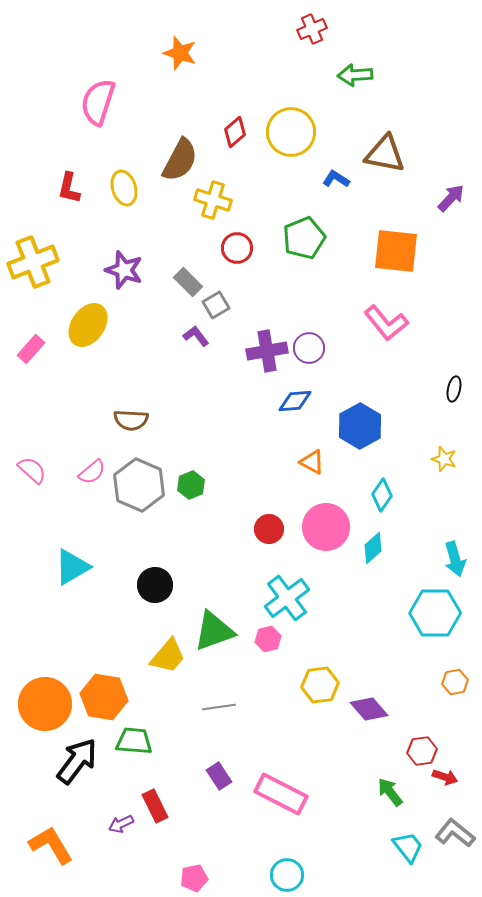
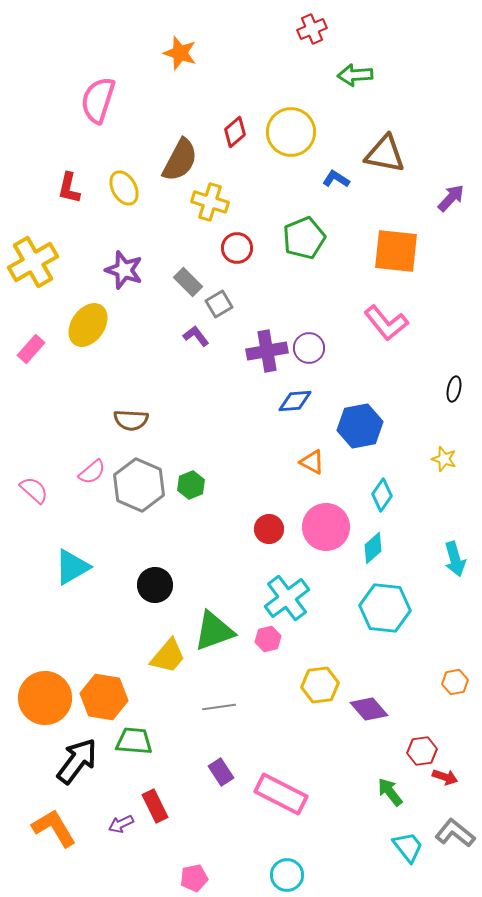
pink semicircle at (98, 102): moved 2 px up
yellow ellipse at (124, 188): rotated 12 degrees counterclockwise
yellow cross at (213, 200): moved 3 px left, 2 px down
yellow cross at (33, 262): rotated 9 degrees counterclockwise
gray square at (216, 305): moved 3 px right, 1 px up
blue hexagon at (360, 426): rotated 18 degrees clockwise
pink semicircle at (32, 470): moved 2 px right, 20 px down
cyan hexagon at (435, 613): moved 50 px left, 5 px up; rotated 6 degrees clockwise
orange circle at (45, 704): moved 6 px up
purple rectangle at (219, 776): moved 2 px right, 4 px up
orange L-shape at (51, 845): moved 3 px right, 17 px up
